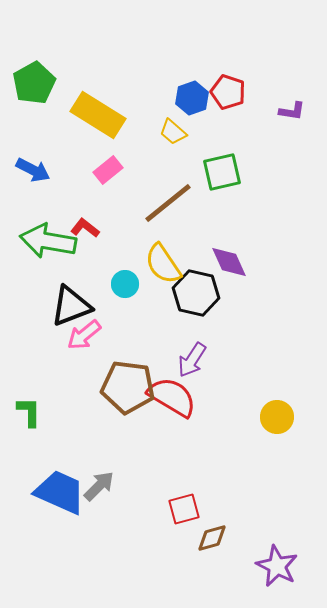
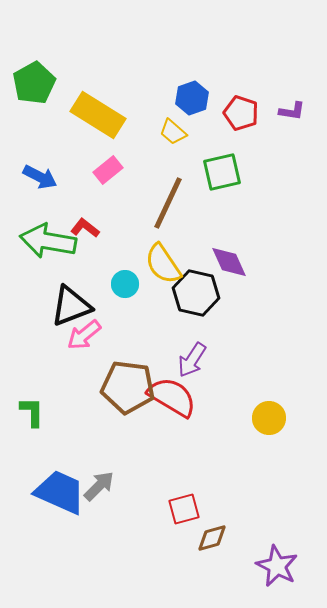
red pentagon: moved 13 px right, 21 px down
blue arrow: moved 7 px right, 7 px down
brown line: rotated 26 degrees counterclockwise
green L-shape: moved 3 px right
yellow circle: moved 8 px left, 1 px down
